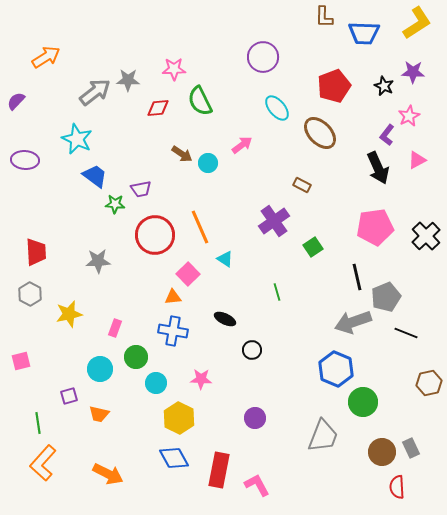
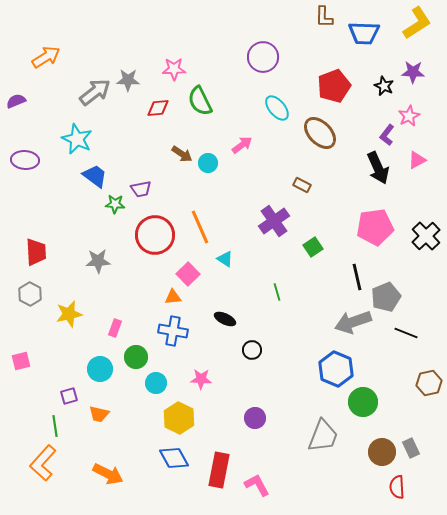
purple semicircle at (16, 101): rotated 24 degrees clockwise
green line at (38, 423): moved 17 px right, 3 px down
